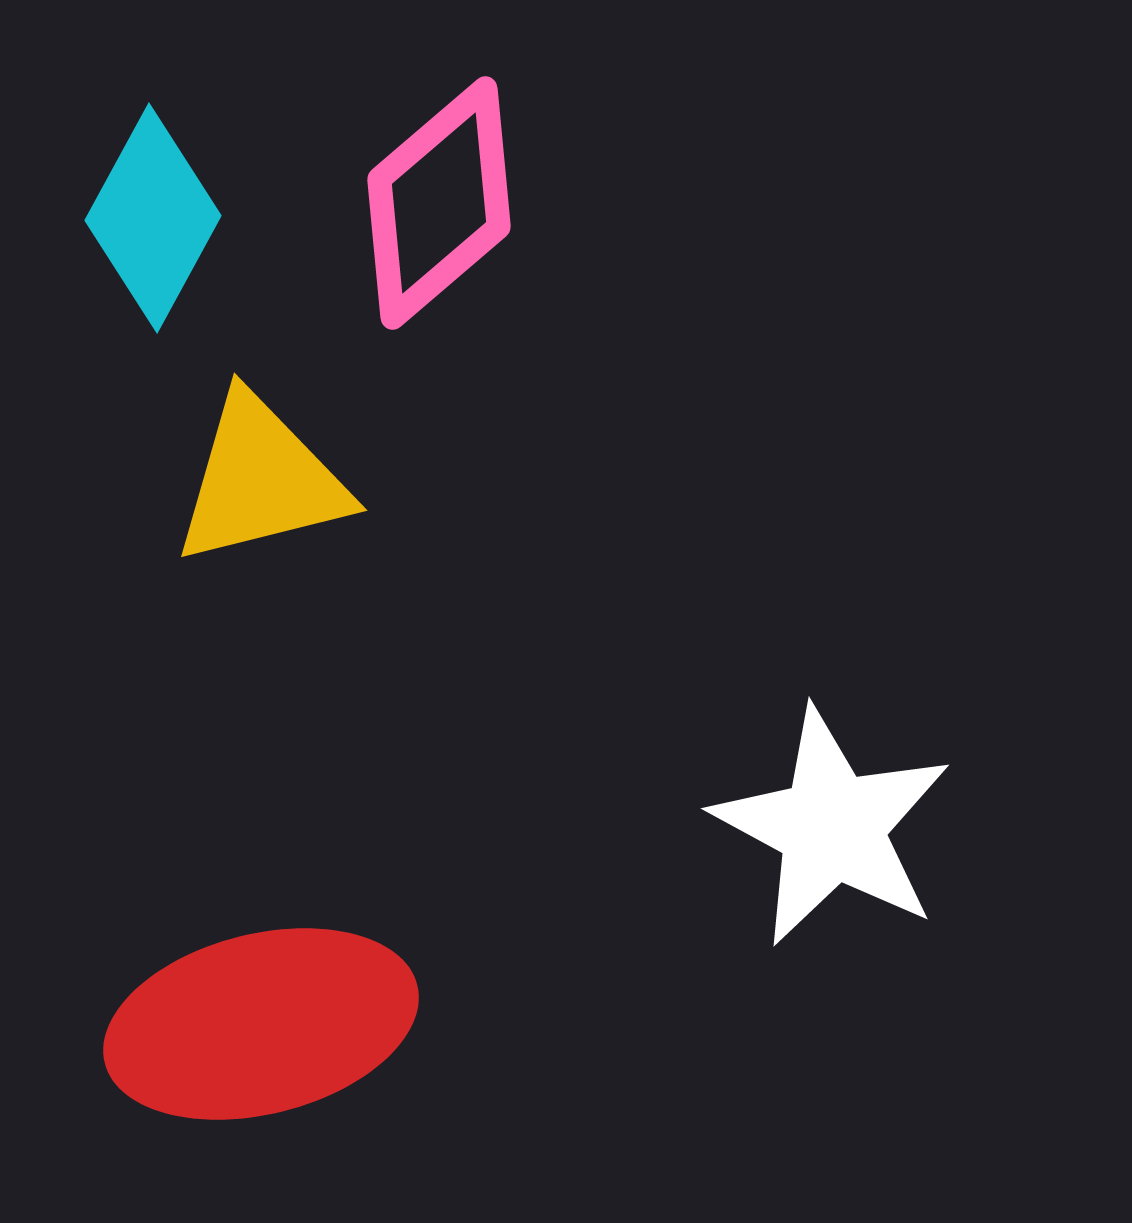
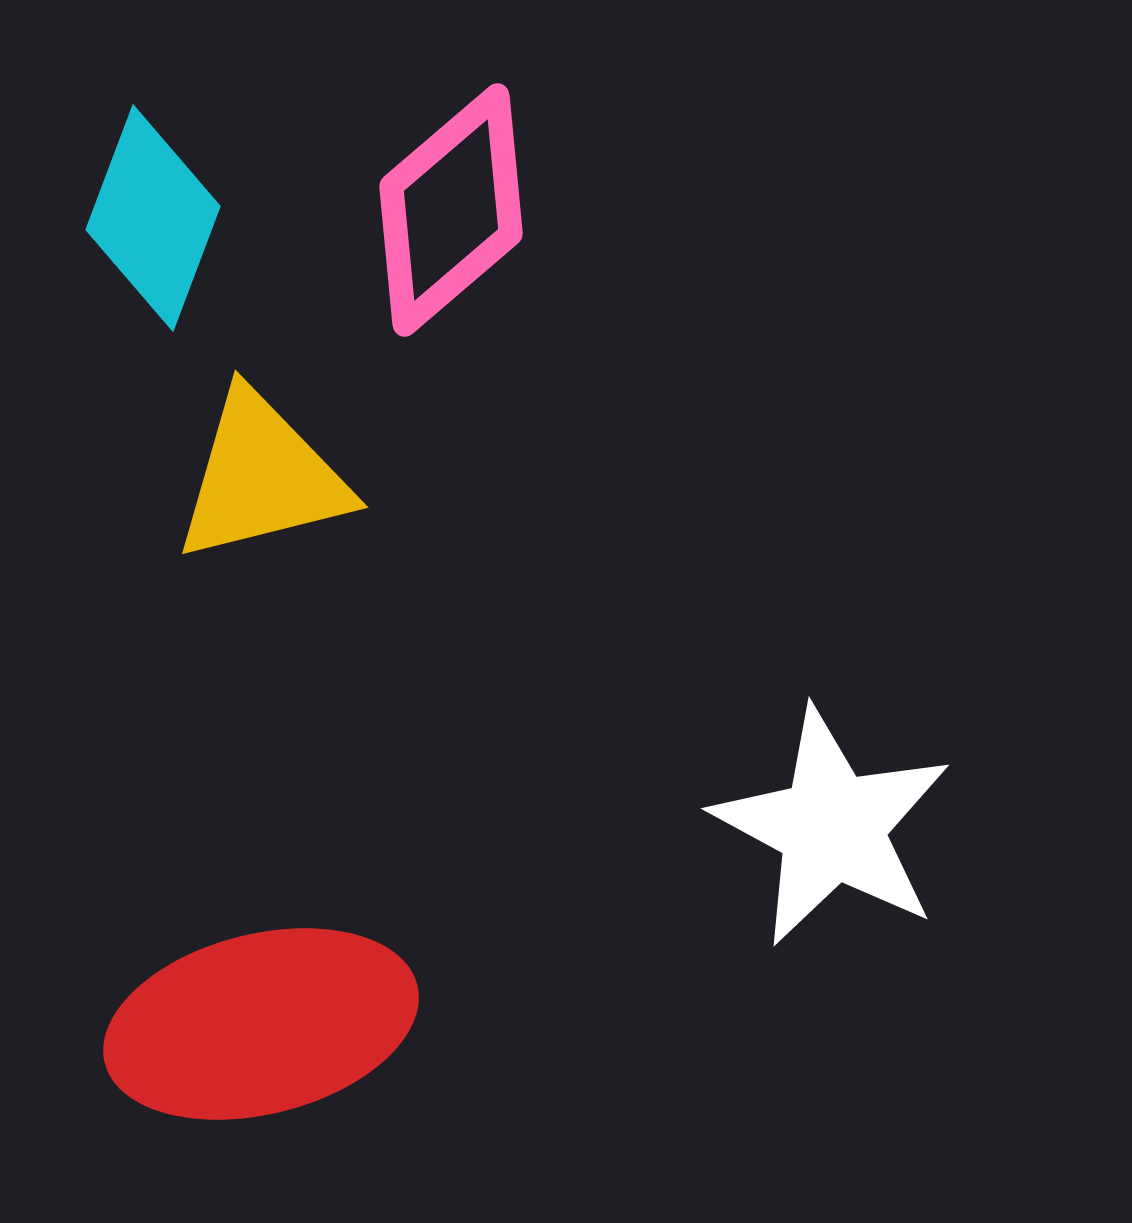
pink diamond: moved 12 px right, 7 px down
cyan diamond: rotated 8 degrees counterclockwise
yellow triangle: moved 1 px right, 3 px up
